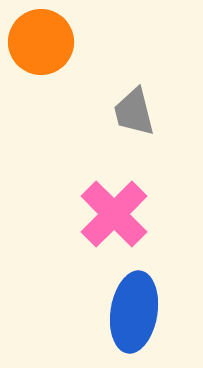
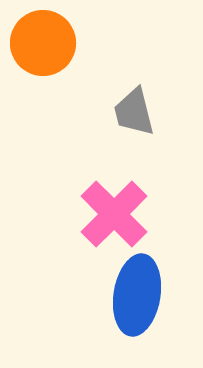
orange circle: moved 2 px right, 1 px down
blue ellipse: moved 3 px right, 17 px up
